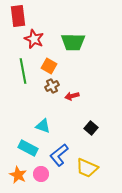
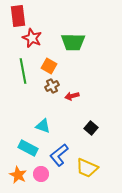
red star: moved 2 px left, 1 px up
